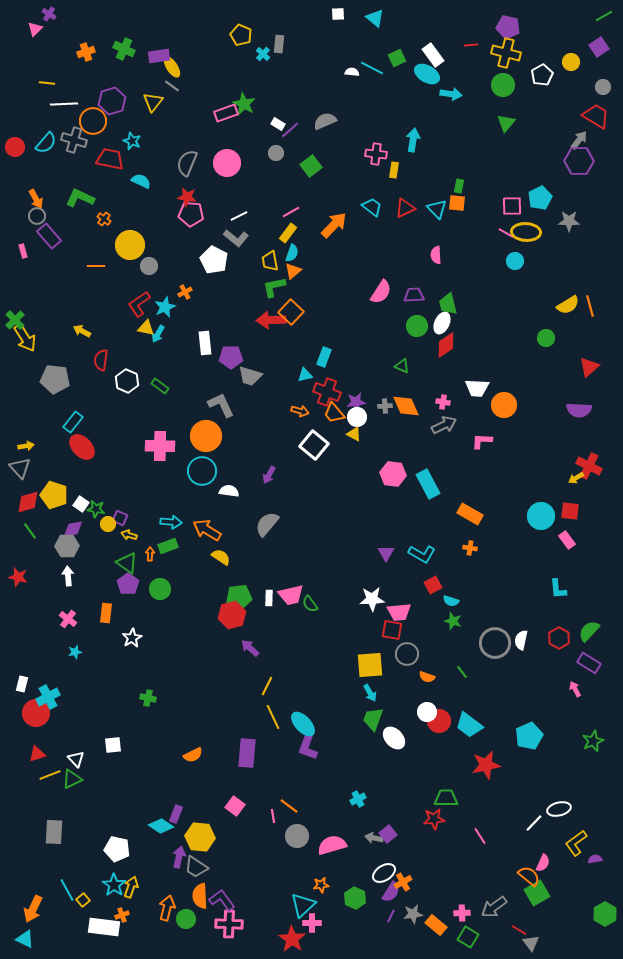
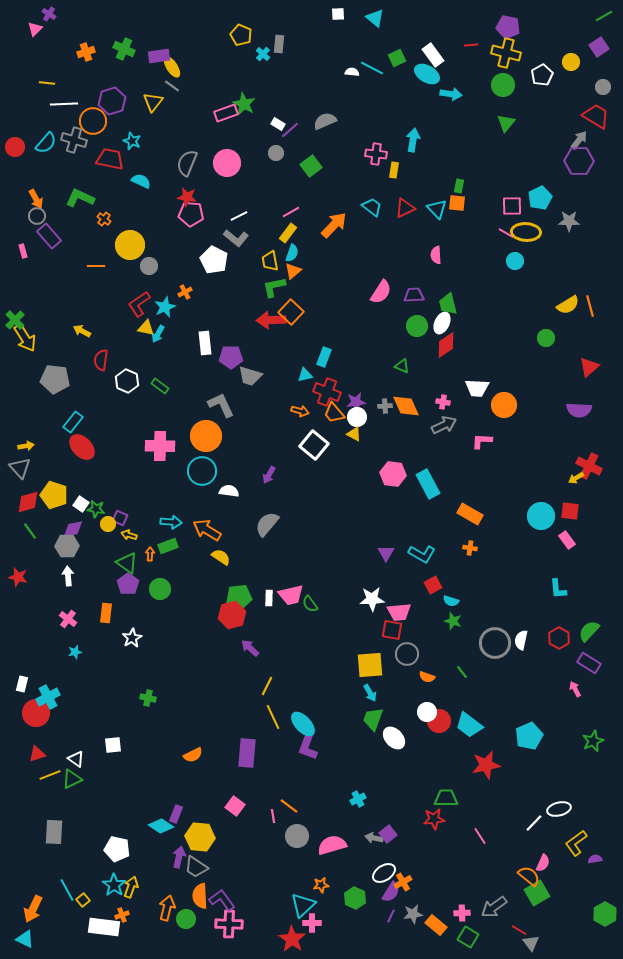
white triangle at (76, 759): rotated 12 degrees counterclockwise
